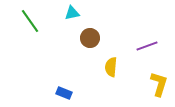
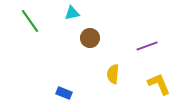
yellow semicircle: moved 2 px right, 7 px down
yellow L-shape: rotated 40 degrees counterclockwise
